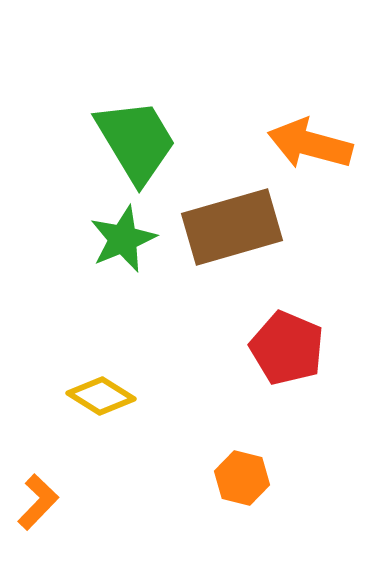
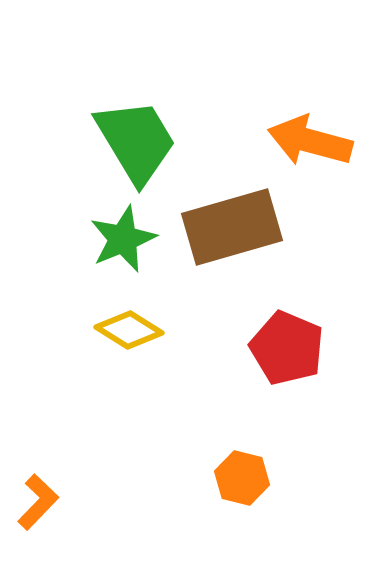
orange arrow: moved 3 px up
yellow diamond: moved 28 px right, 66 px up
